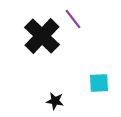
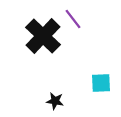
black cross: moved 1 px right
cyan square: moved 2 px right
